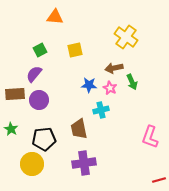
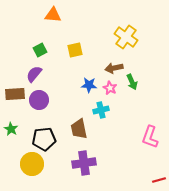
orange triangle: moved 2 px left, 2 px up
